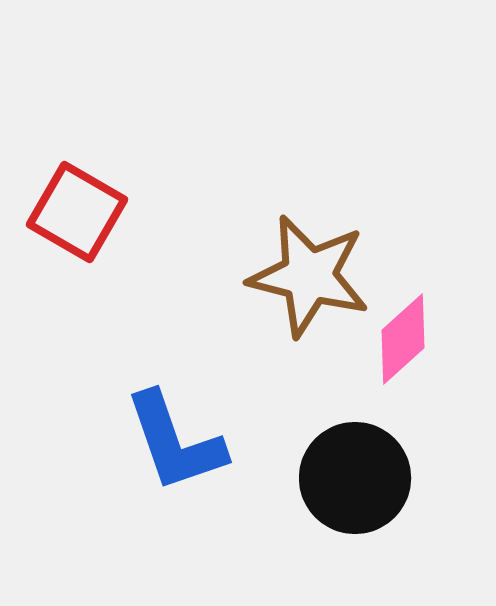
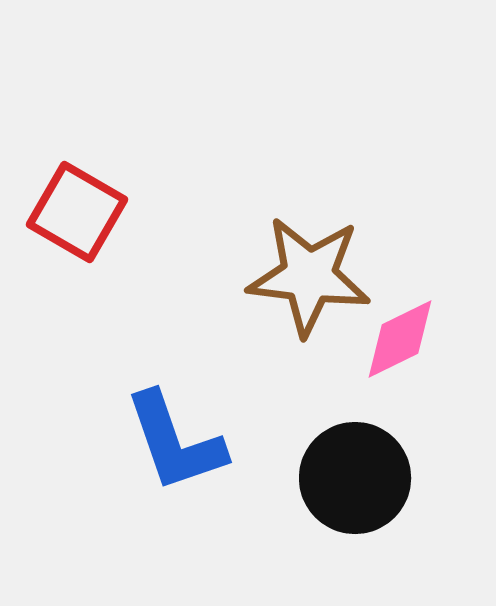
brown star: rotated 7 degrees counterclockwise
pink diamond: moved 3 px left; rotated 16 degrees clockwise
